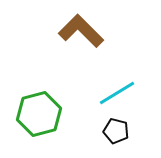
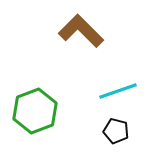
cyan line: moved 1 px right, 2 px up; rotated 12 degrees clockwise
green hexagon: moved 4 px left, 3 px up; rotated 6 degrees counterclockwise
